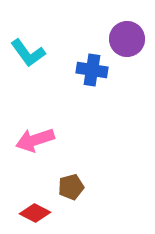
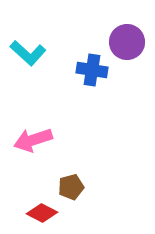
purple circle: moved 3 px down
cyan L-shape: rotated 12 degrees counterclockwise
pink arrow: moved 2 px left
red diamond: moved 7 px right
